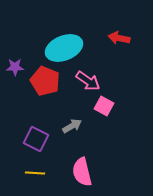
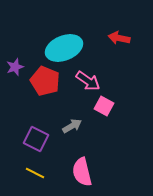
purple star: rotated 18 degrees counterclockwise
yellow line: rotated 24 degrees clockwise
